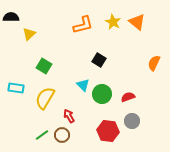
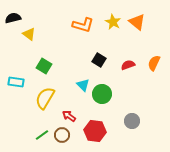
black semicircle: moved 2 px right, 1 px down; rotated 14 degrees counterclockwise
orange L-shape: rotated 30 degrees clockwise
yellow triangle: rotated 40 degrees counterclockwise
cyan rectangle: moved 6 px up
red semicircle: moved 32 px up
red arrow: rotated 24 degrees counterclockwise
red hexagon: moved 13 px left
